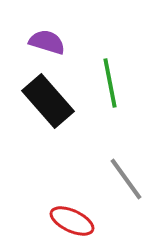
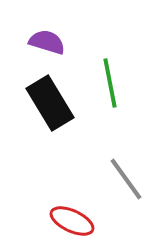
black rectangle: moved 2 px right, 2 px down; rotated 10 degrees clockwise
